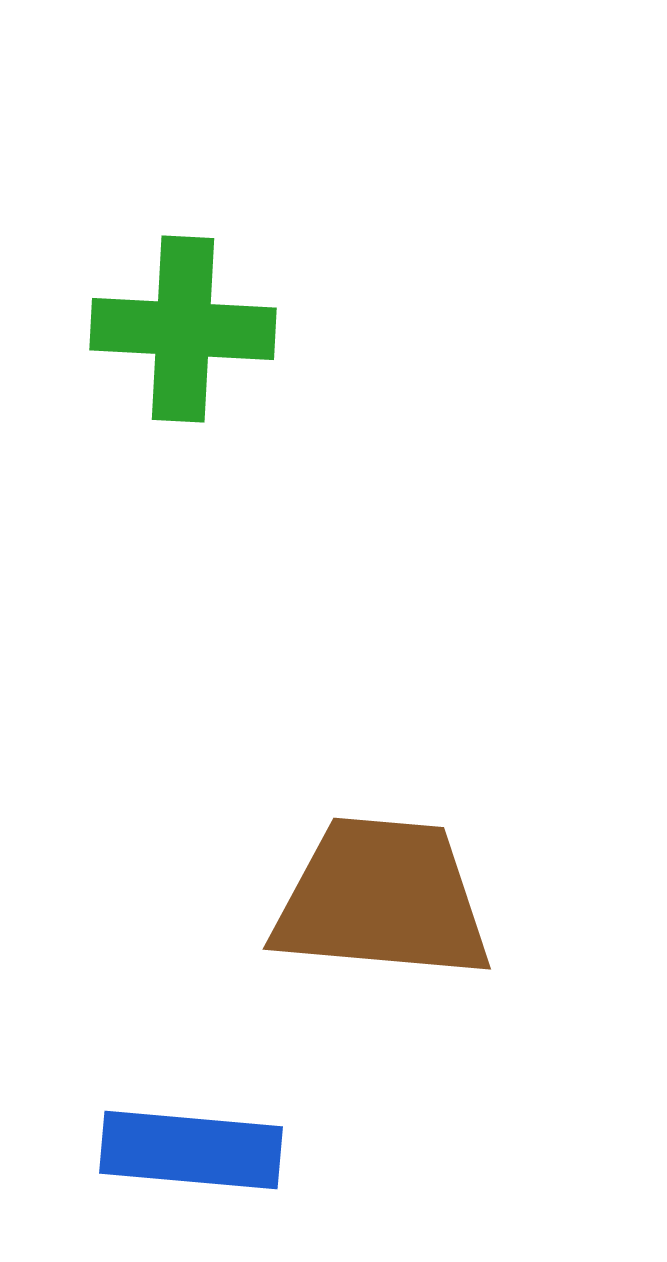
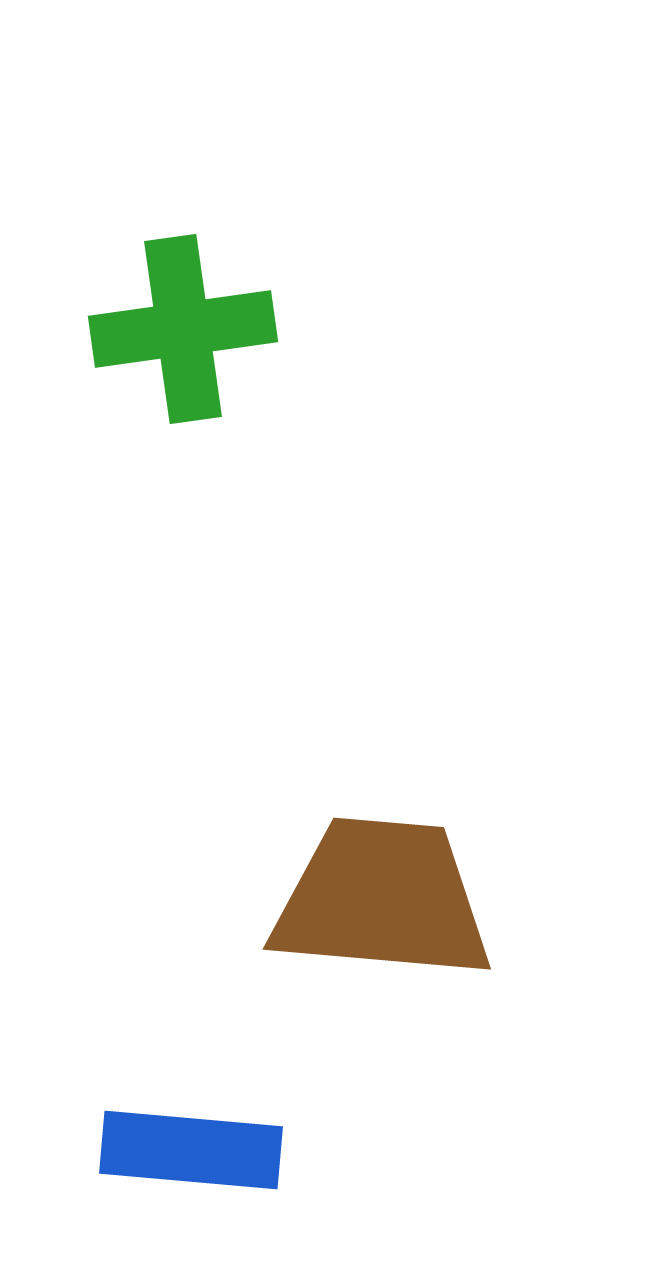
green cross: rotated 11 degrees counterclockwise
